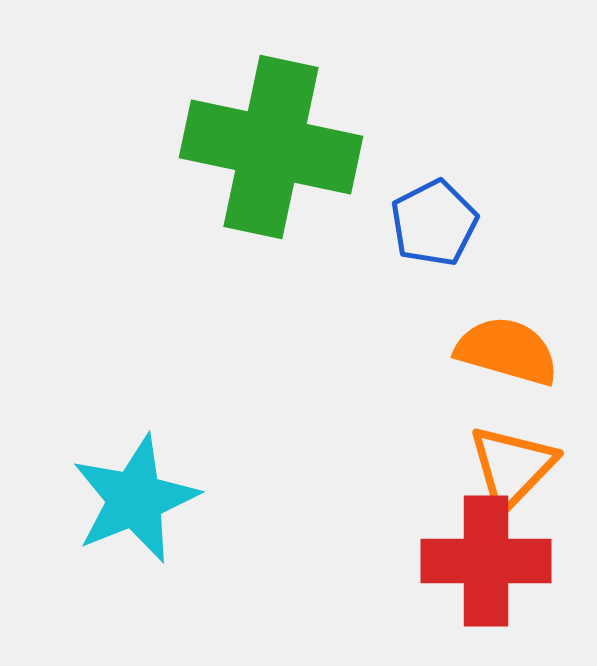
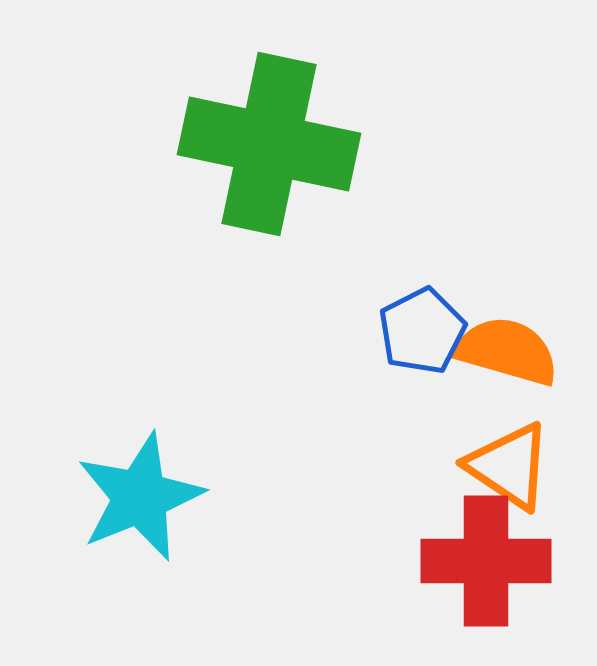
green cross: moved 2 px left, 3 px up
blue pentagon: moved 12 px left, 108 px down
orange triangle: moved 3 px left, 1 px up; rotated 40 degrees counterclockwise
cyan star: moved 5 px right, 2 px up
